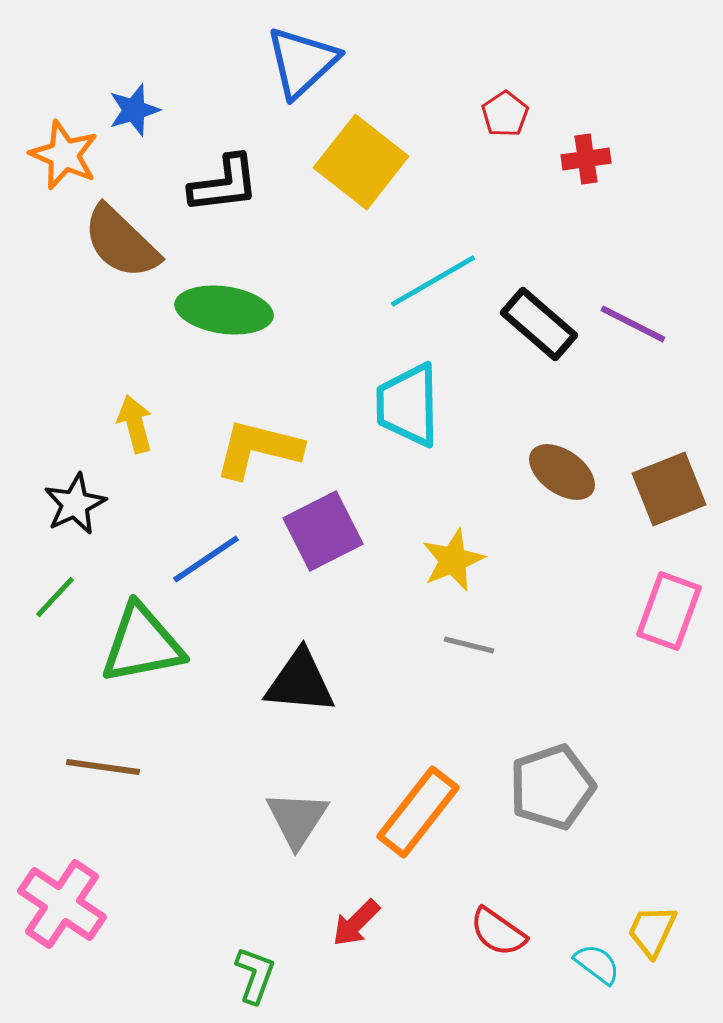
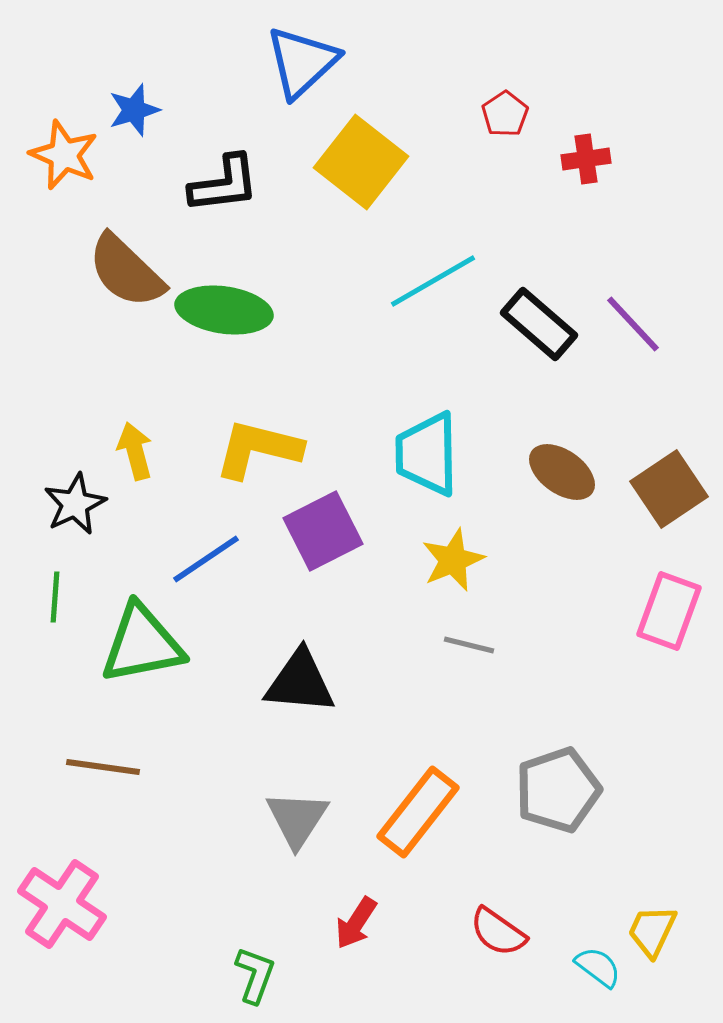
brown semicircle: moved 5 px right, 29 px down
purple line: rotated 20 degrees clockwise
cyan trapezoid: moved 19 px right, 49 px down
yellow arrow: moved 27 px down
brown square: rotated 12 degrees counterclockwise
green line: rotated 39 degrees counterclockwise
gray pentagon: moved 6 px right, 3 px down
red arrow: rotated 12 degrees counterclockwise
cyan semicircle: moved 1 px right, 3 px down
